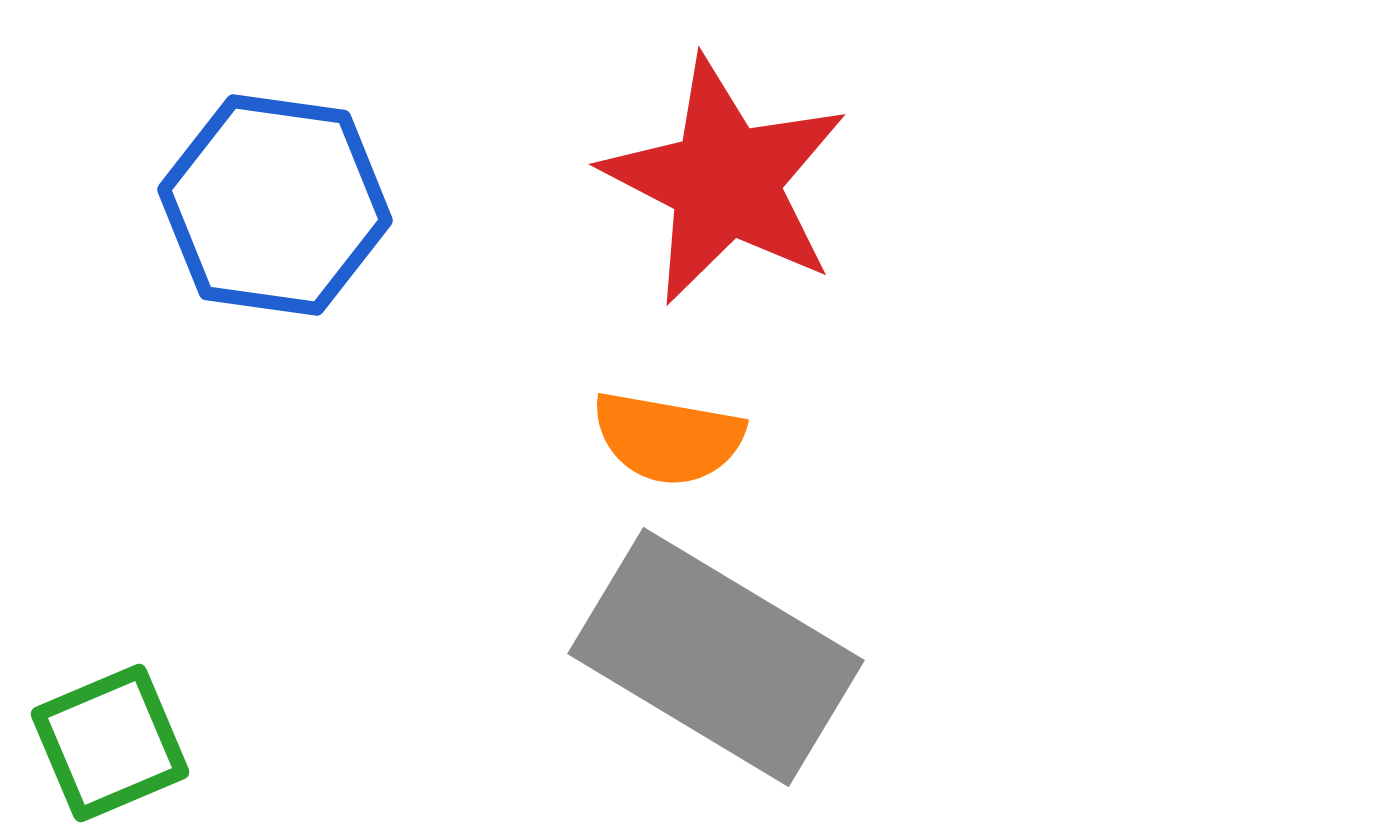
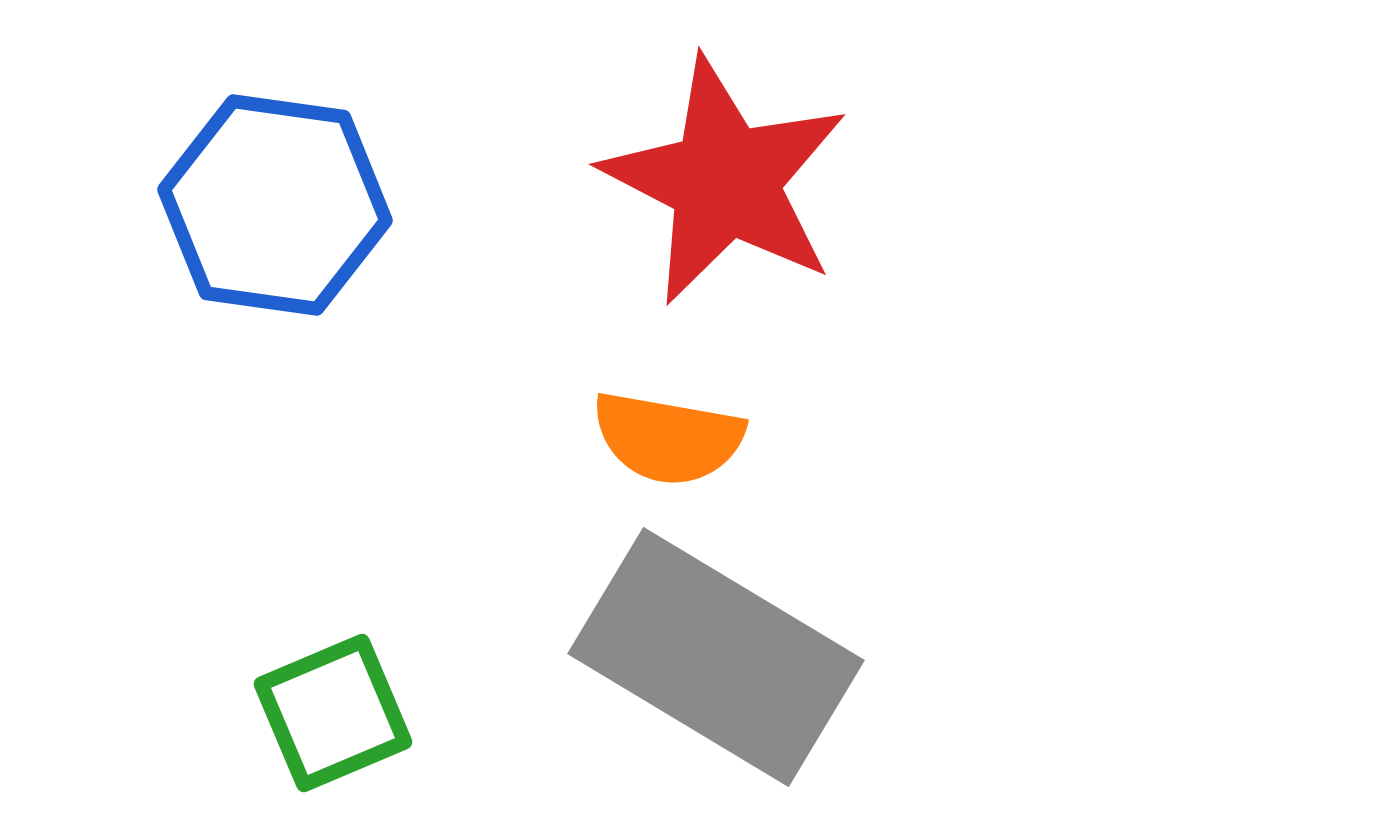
green square: moved 223 px right, 30 px up
